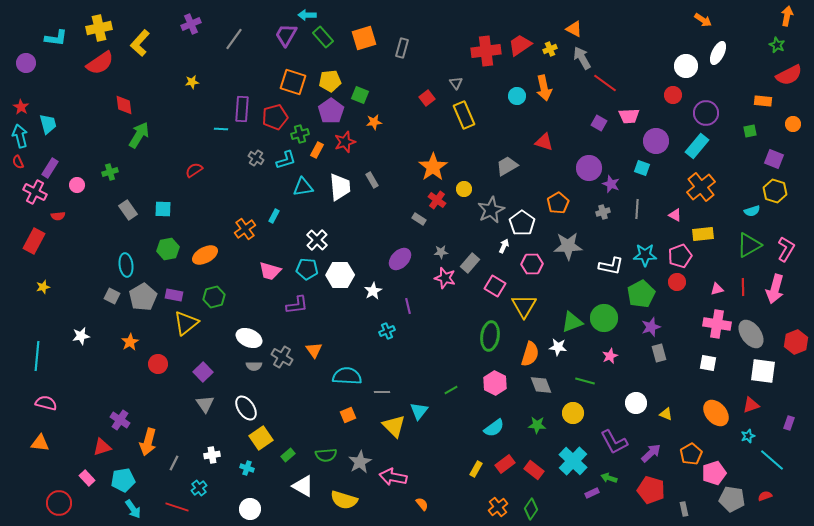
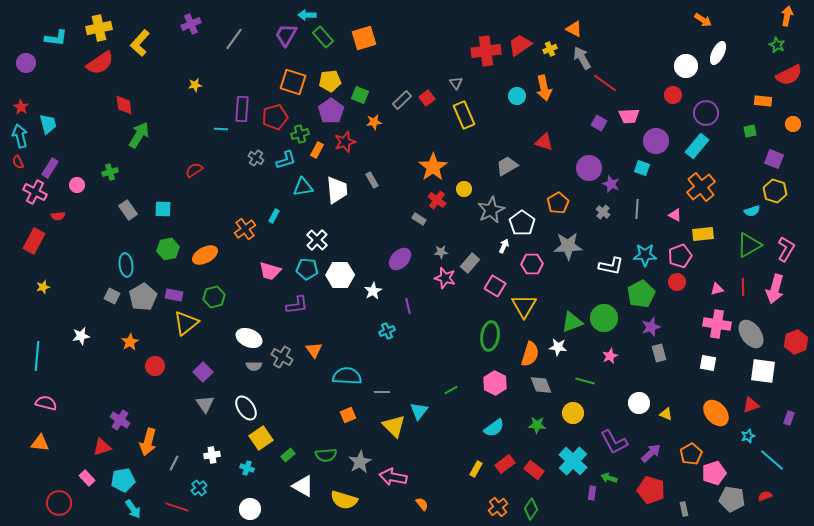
gray rectangle at (402, 48): moved 52 px down; rotated 30 degrees clockwise
yellow star at (192, 82): moved 3 px right, 3 px down
white trapezoid at (340, 187): moved 3 px left, 3 px down
gray cross at (603, 212): rotated 32 degrees counterclockwise
red circle at (158, 364): moved 3 px left, 2 px down
white circle at (636, 403): moved 3 px right
purple rectangle at (789, 423): moved 5 px up
purple rectangle at (592, 493): rotated 56 degrees counterclockwise
